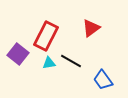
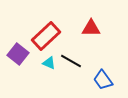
red triangle: rotated 36 degrees clockwise
red rectangle: rotated 20 degrees clockwise
cyan triangle: rotated 32 degrees clockwise
